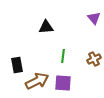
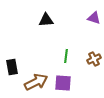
purple triangle: rotated 32 degrees counterclockwise
black triangle: moved 7 px up
green line: moved 3 px right
black rectangle: moved 5 px left, 2 px down
brown arrow: moved 1 px left, 1 px down
